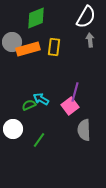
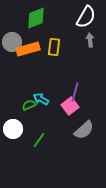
gray semicircle: rotated 130 degrees counterclockwise
